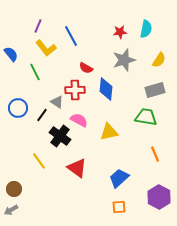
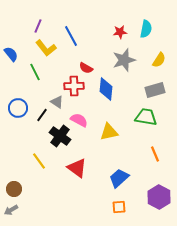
red cross: moved 1 px left, 4 px up
